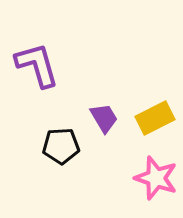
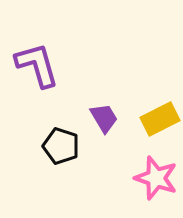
yellow rectangle: moved 5 px right, 1 px down
black pentagon: rotated 21 degrees clockwise
